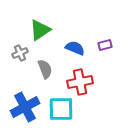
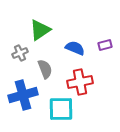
blue cross: moved 2 px left, 12 px up; rotated 12 degrees clockwise
